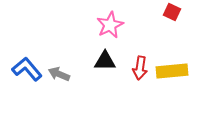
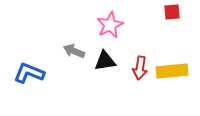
red square: rotated 30 degrees counterclockwise
black triangle: rotated 10 degrees counterclockwise
blue L-shape: moved 2 px right, 4 px down; rotated 28 degrees counterclockwise
gray arrow: moved 15 px right, 23 px up
